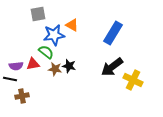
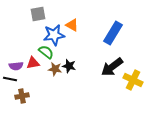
red triangle: moved 1 px up
